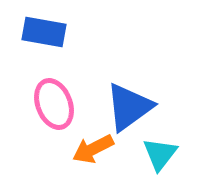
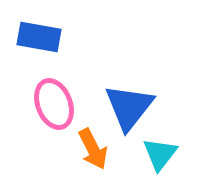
blue rectangle: moved 5 px left, 5 px down
blue triangle: rotated 16 degrees counterclockwise
orange arrow: rotated 90 degrees counterclockwise
